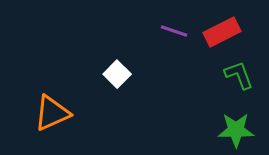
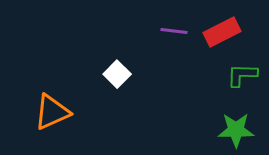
purple line: rotated 12 degrees counterclockwise
green L-shape: moved 3 px right; rotated 68 degrees counterclockwise
orange triangle: moved 1 px up
